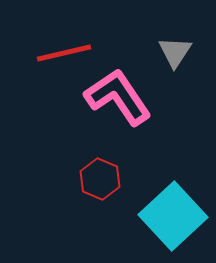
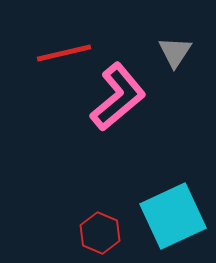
pink L-shape: rotated 84 degrees clockwise
red hexagon: moved 54 px down
cyan square: rotated 18 degrees clockwise
